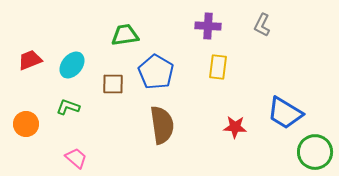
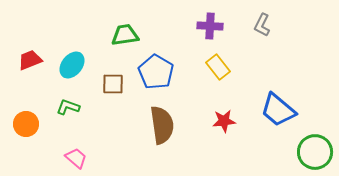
purple cross: moved 2 px right
yellow rectangle: rotated 45 degrees counterclockwise
blue trapezoid: moved 7 px left, 3 px up; rotated 9 degrees clockwise
red star: moved 11 px left, 6 px up; rotated 10 degrees counterclockwise
